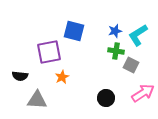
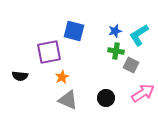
cyan L-shape: moved 1 px right
gray triangle: moved 31 px right; rotated 20 degrees clockwise
